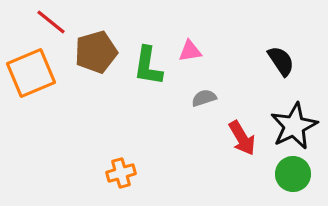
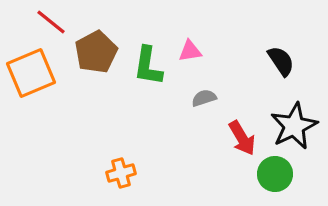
brown pentagon: rotated 12 degrees counterclockwise
green circle: moved 18 px left
